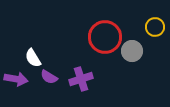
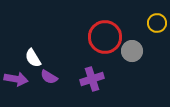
yellow circle: moved 2 px right, 4 px up
purple cross: moved 11 px right
